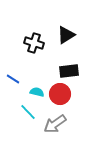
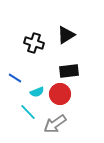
blue line: moved 2 px right, 1 px up
cyan semicircle: rotated 144 degrees clockwise
